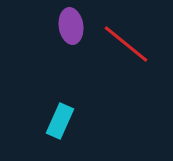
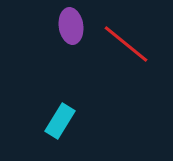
cyan rectangle: rotated 8 degrees clockwise
